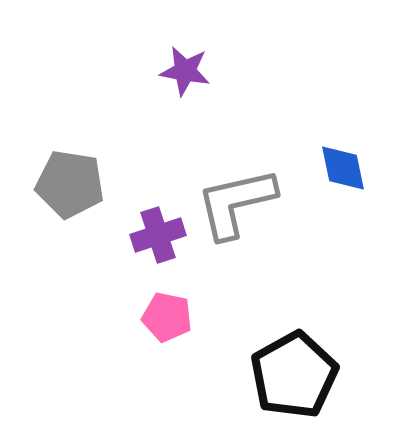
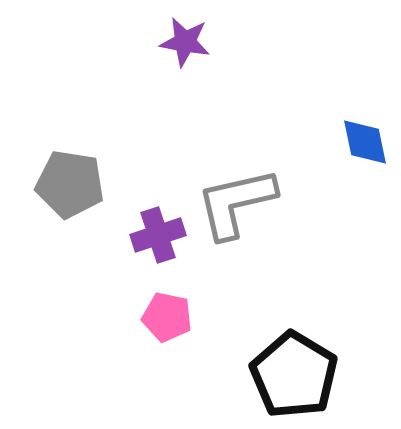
purple star: moved 29 px up
blue diamond: moved 22 px right, 26 px up
black pentagon: rotated 12 degrees counterclockwise
